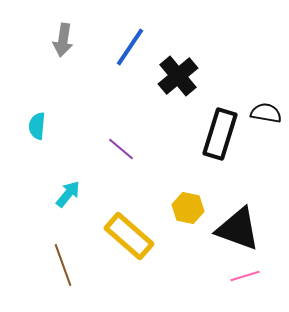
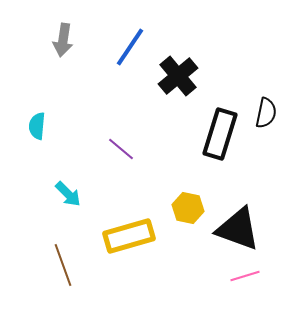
black semicircle: rotated 92 degrees clockwise
cyan arrow: rotated 96 degrees clockwise
yellow rectangle: rotated 57 degrees counterclockwise
